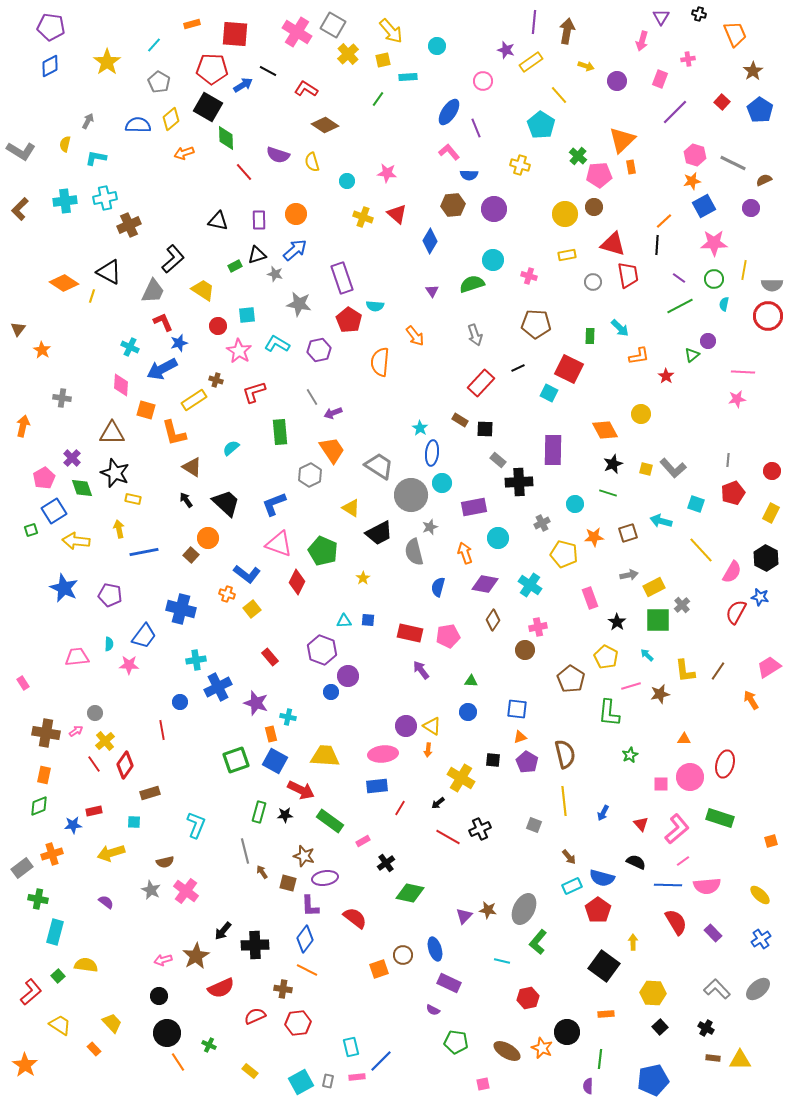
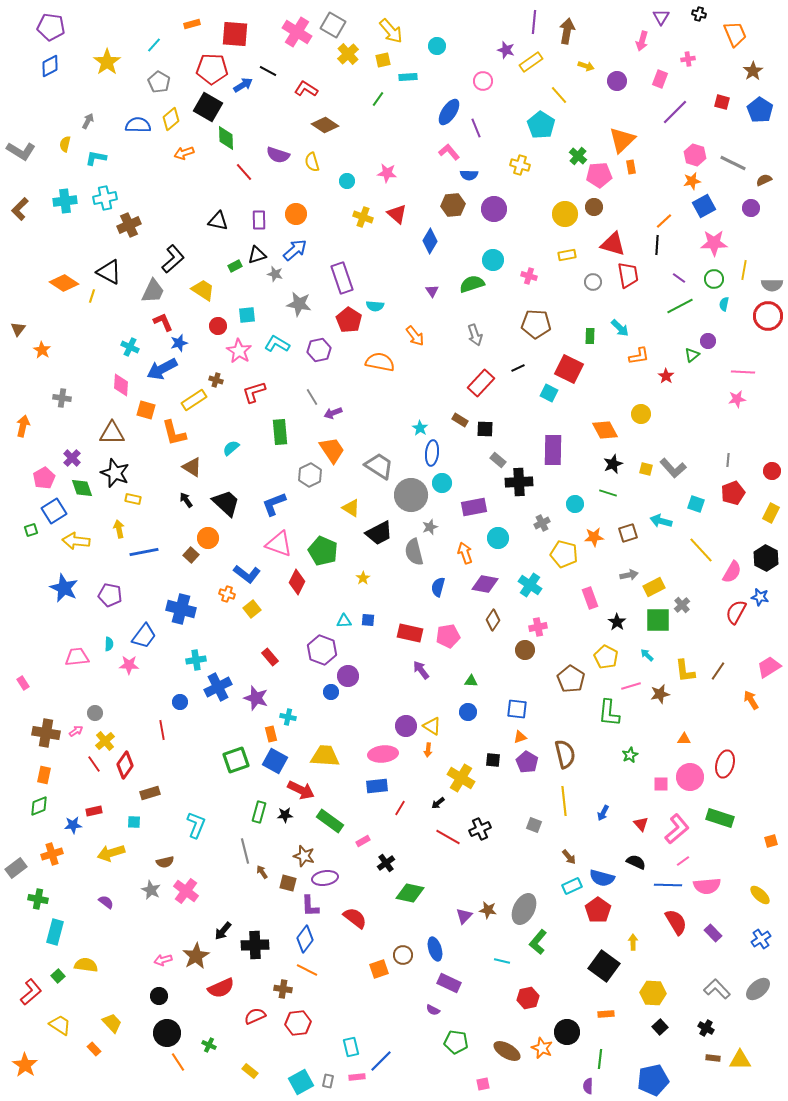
red square at (722, 102): rotated 28 degrees counterclockwise
orange semicircle at (380, 362): rotated 96 degrees clockwise
purple star at (256, 703): moved 5 px up
gray rectangle at (22, 868): moved 6 px left
